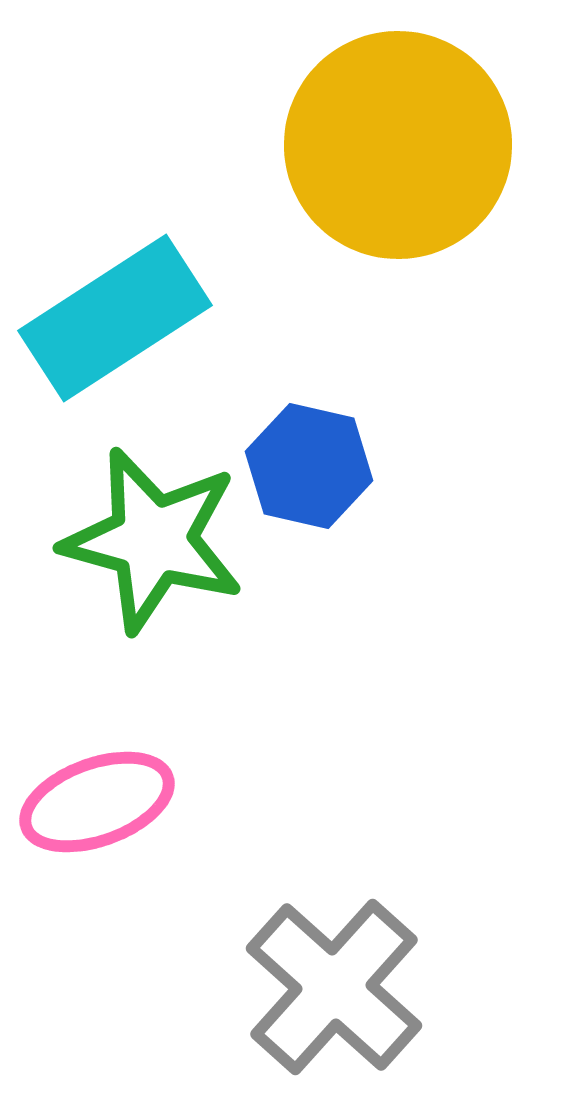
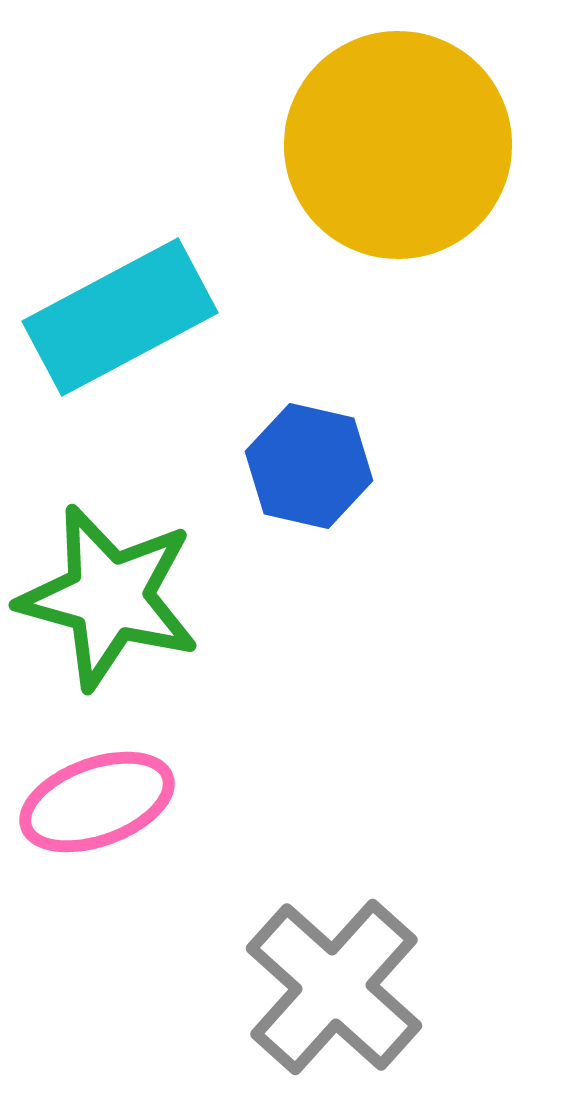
cyan rectangle: moved 5 px right, 1 px up; rotated 5 degrees clockwise
green star: moved 44 px left, 57 px down
